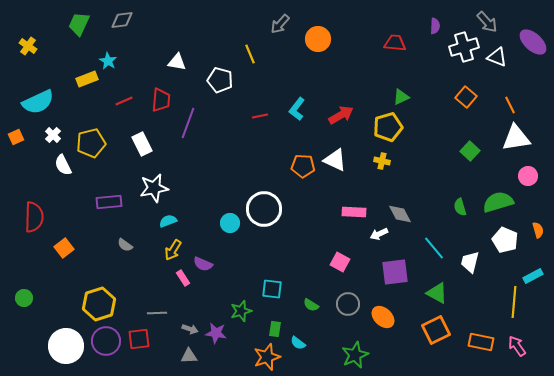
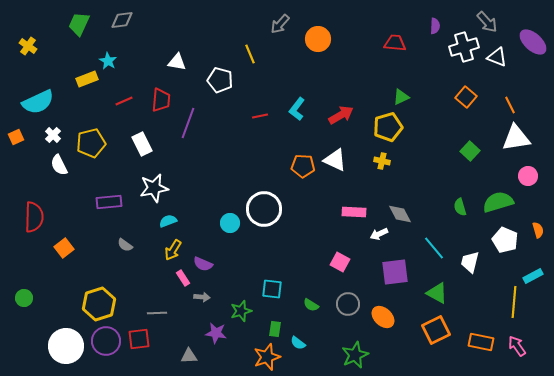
white semicircle at (63, 165): moved 4 px left
gray arrow at (190, 329): moved 12 px right, 32 px up; rotated 14 degrees counterclockwise
